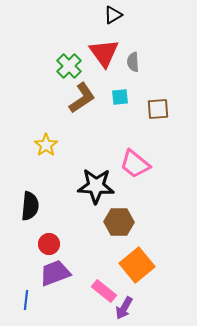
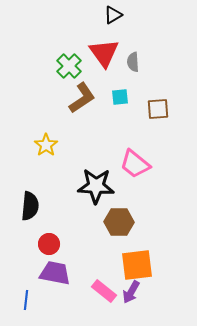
orange square: rotated 32 degrees clockwise
purple trapezoid: rotated 32 degrees clockwise
purple arrow: moved 7 px right, 16 px up
